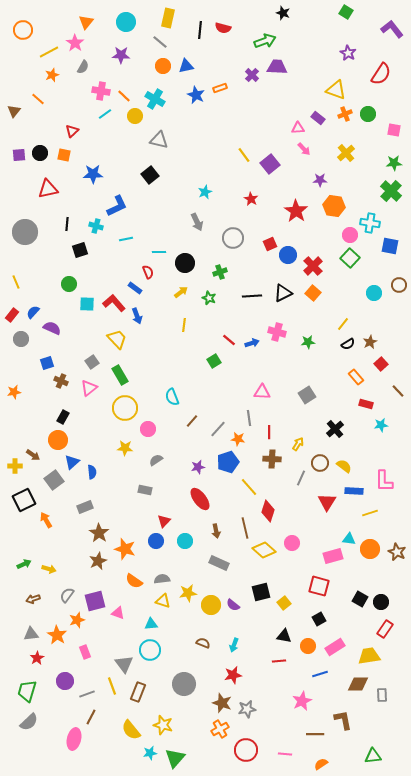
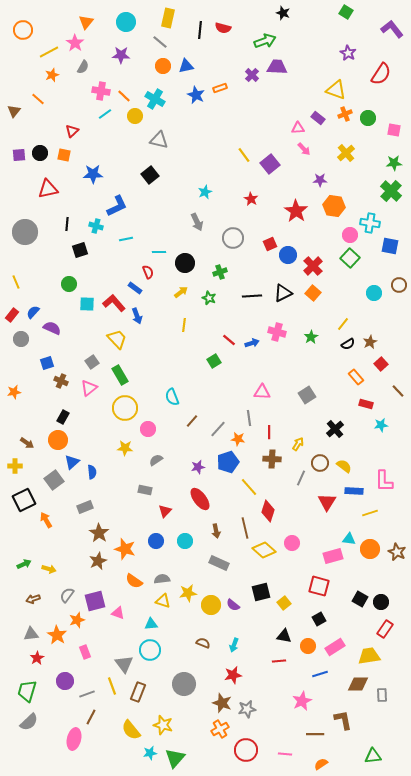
green circle at (368, 114): moved 4 px down
green star at (308, 342): moved 3 px right, 5 px up; rotated 24 degrees counterclockwise
brown arrow at (33, 455): moved 6 px left, 12 px up
red triangle at (164, 521): moved 1 px right, 10 px up
